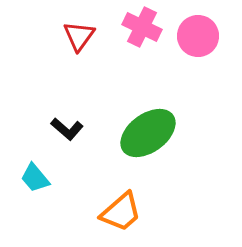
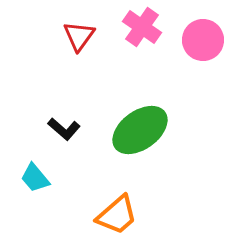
pink cross: rotated 9 degrees clockwise
pink circle: moved 5 px right, 4 px down
black L-shape: moved 3 px left
green ellipse: moved 8 px left, 3 px up
orange trapezoid: moved 4 px left, 3 px down
